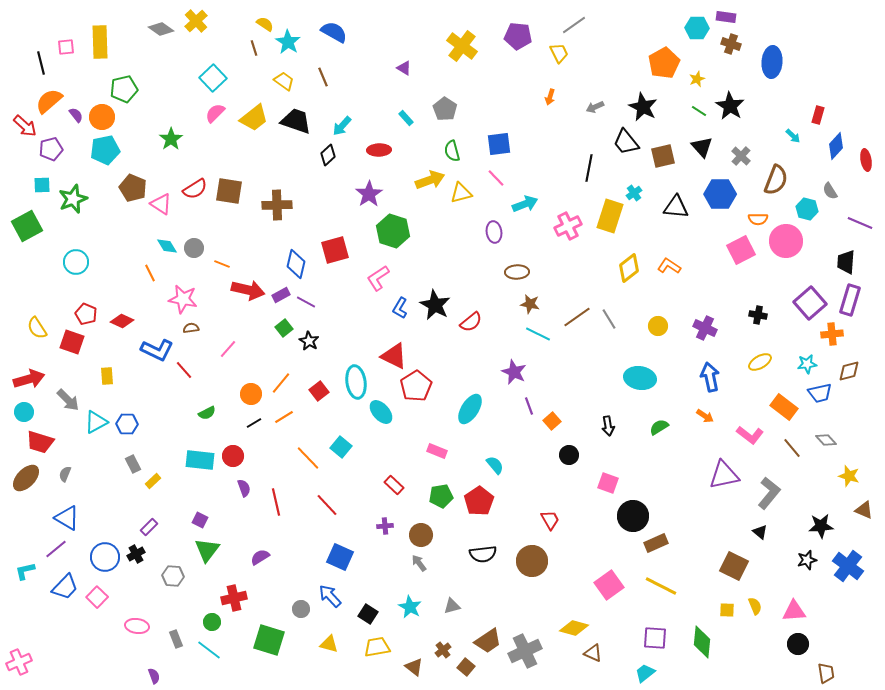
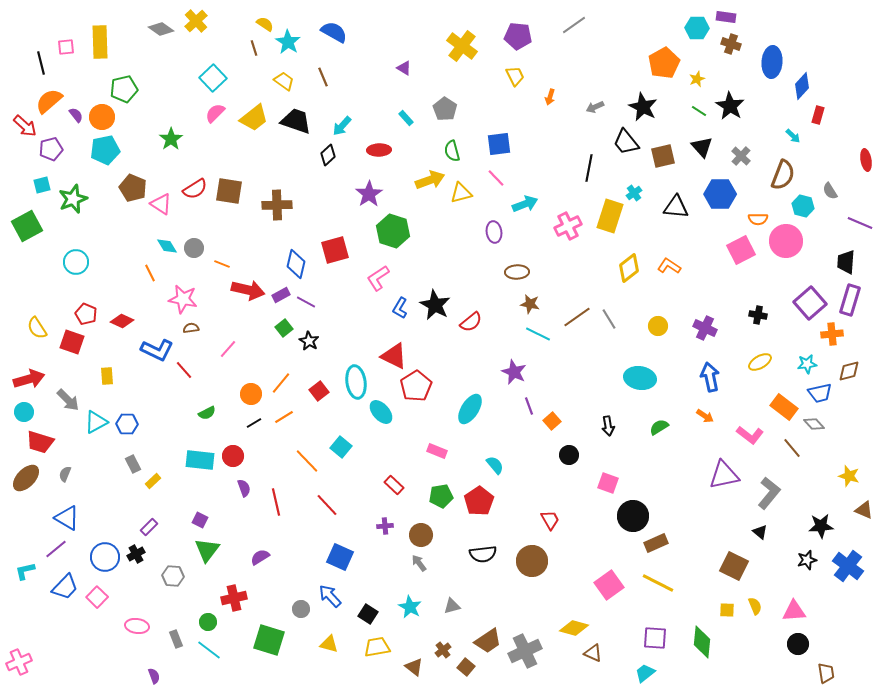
yellow trapezoid at (559, 53): moved 44 px left, 23 px down
blue diamond at (836, 146): moved 34 px left, 60 px up
brown semicircle at (776, 180): moved 7 px right, 5 px up
cyan square at (42, 185): rotated 12 degrees counterclockwise
cyan hexagon at (807, 209): moved 4 px left, 3 px up
gray diamond at (826, 440): moved 12 px left, 16 px up
orange line at (308, 458): moved 1 px left, 3 px down
yellow line at (661, 586): moved 3 px left, 3 px up
green circle at (212, 622): moved 4 px left
